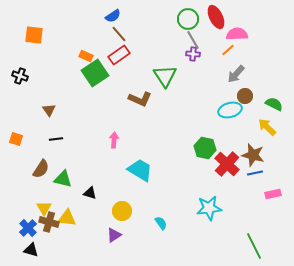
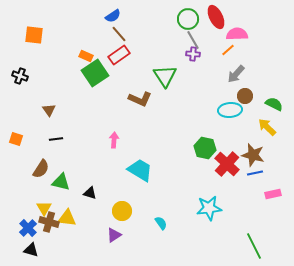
cyan ellipse at (230, 110): rotated 10 degrees clockwise
green triangle at (63, 179): moved 2 px left, 3 px down
